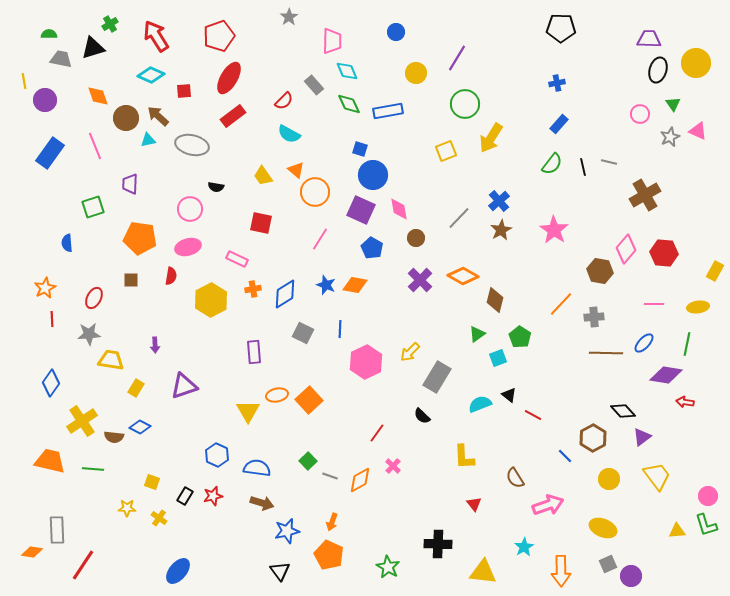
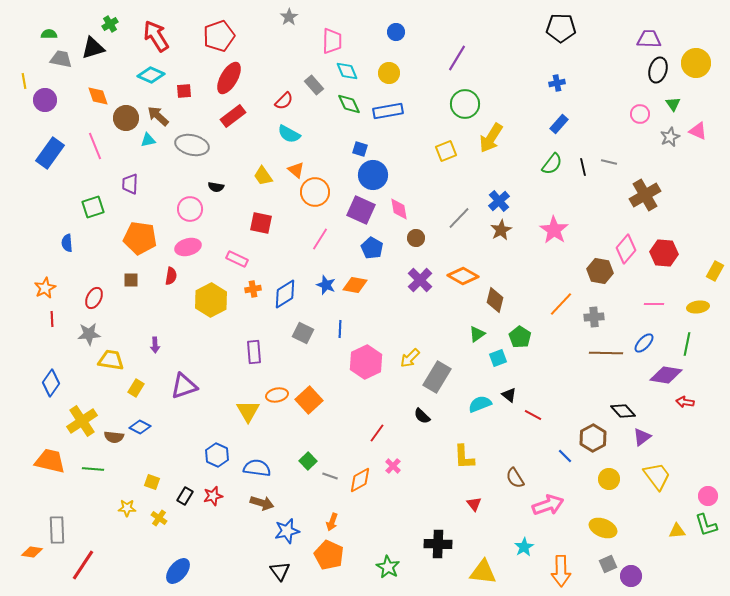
yellow circle at (416, 73): moved 27 px left
yellow arrow at (410, 352): moved 6 px down
